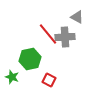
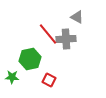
gray cross: moved 1 px right, 2 px down
green star: rotated 16 degrees counterclockwise
